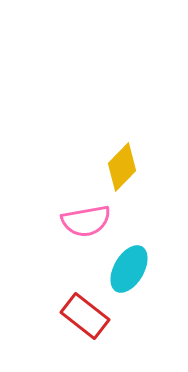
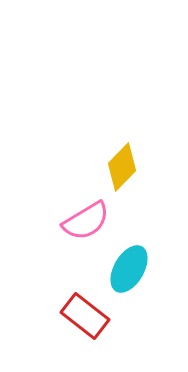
pink semicircle: rotated 21 degrees counterclockwise
